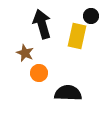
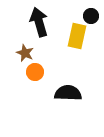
black arrow: moved 3 px left, 2 px up
orange circle: moved 4 px left, 1 px up
